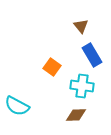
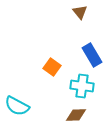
brown triangle: moved 1 px left, 14 px up
